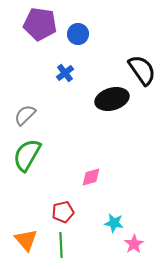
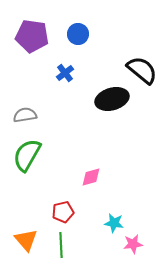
purple pentagon: moved 8 px left, 12 px down
black semicircle: rotated 16 degrees counterclockwise
gray semicircle: rotated 35 degrees clockwise
pink star: moved 1 px left; rotated 24 degrees clockwise
